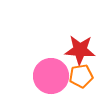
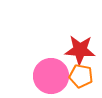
orange pentagon: rotated 20 degrees clockwise
